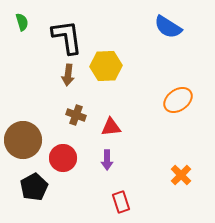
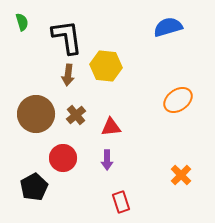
blue semicircle: rotated 132 degrees clockwise
yellow hexagon: rotated 8 degrees clockwise
brown cross: rotated 30 degrees clockwise
brown circle: moved 13 px right, 26 px up
